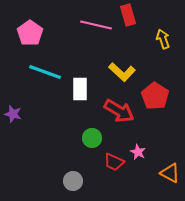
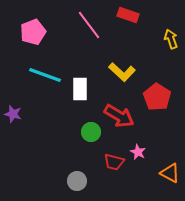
red rectangle: rotated 55 degrees counterclockwise
pink line: moved 7 px left; rotated 40 degrees clockwise
pink pentagon: moved 3 px right, 1 px up; rotated 15 degrees clockwise
yellow arrow: moved 8 px right
cyan line: moved 3 px down
red pentagon: moved 2 px right, 1 px down
red arrow: moved 5 px down
green circle: moved 1 px left, 6 px up
red trapezoid: rotated 10 degrees counterclockwise
gray circle: moved 4 px right
